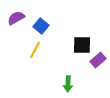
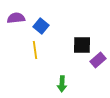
purple semicircle: rotated 24 degrees clockwise
yellow line: rotated 36 degrees counterclockwise
green arrow: moved 6 px left
